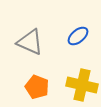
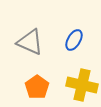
blue ellipse: moved 4 px left, 4 px down; rotated 20 degrees counterclockwise
orange pentagon: rotated 15 degrees clockwise
